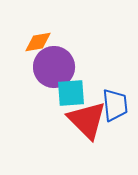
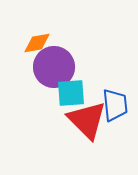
orange diamond: moved 1 px left, 1 px down
